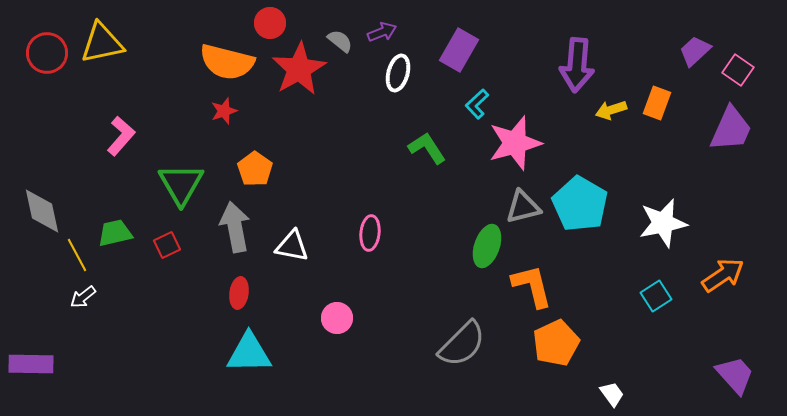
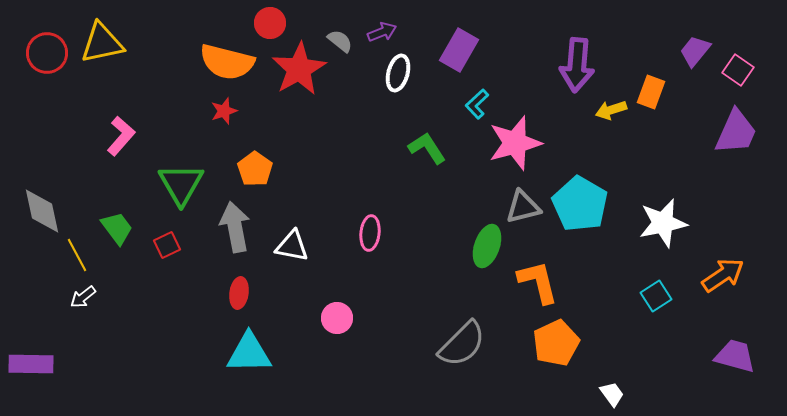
purple trapezoid at (695, 51): rotated 8 degrees counterclockwise
orange rectangle at (657, 103): moved 6 px left, 11 px up
purple trapezoid at (731, 129): moved 5 px right, 3 px down
green trapezoid at (115, 233): moved 2 px right, 5 px up; rotated 66 degrees clockwise
orange L-shape at (532, 286): moved 6 px right, 4 px up
purple trapezoid at (735, 375): moved 19 px up; rotated 33 degrees counterclockwise
